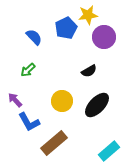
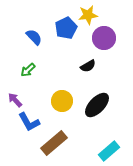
purple circle: moved 1 px down
black semicircle: moved 1 px left, 5 px up
